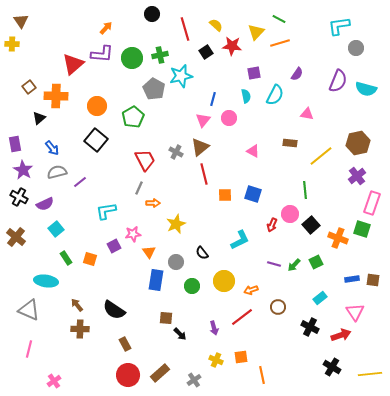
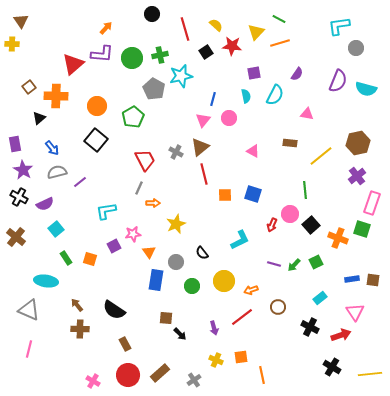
pink cross at (54, 381): moved 39 px right; rotated 24 degrees counterclockwise
